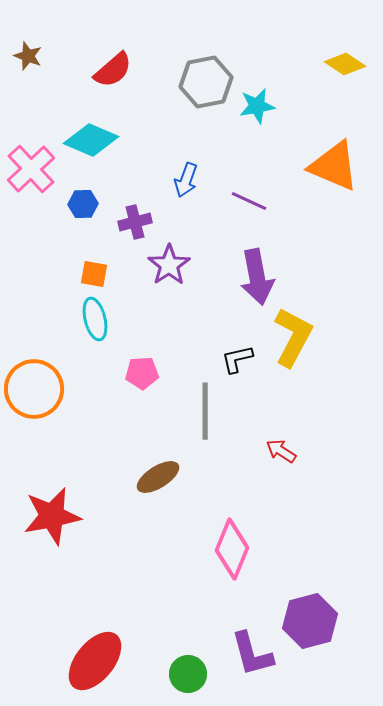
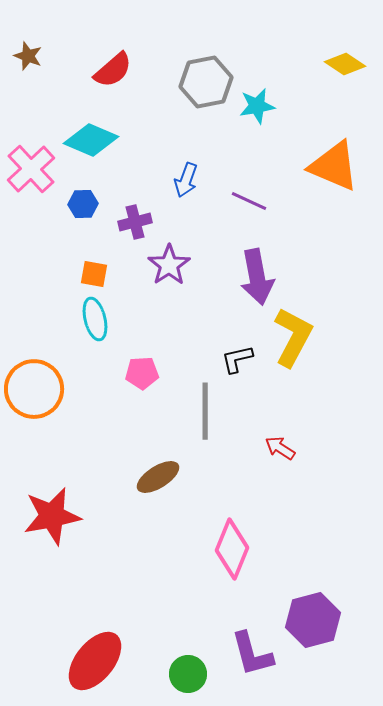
red arrow: moved 1 px left, 3 px up
purple hexagon: moved 3 px right, 1 px up
